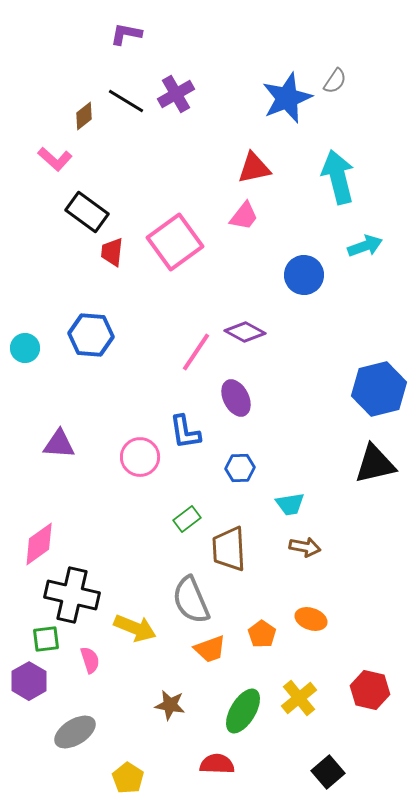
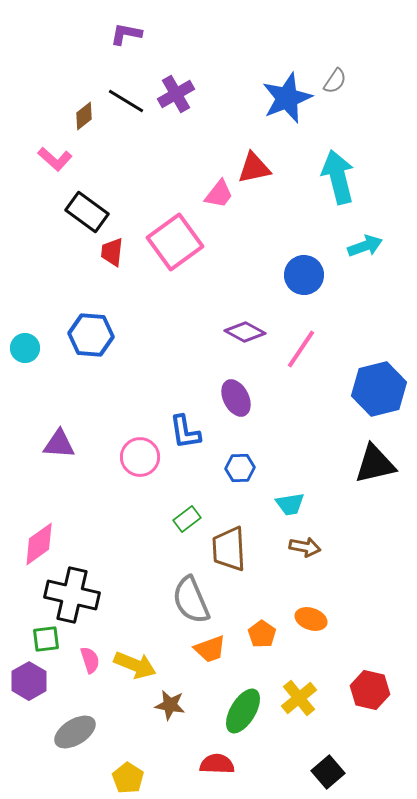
pink trapezoid at (244, 216): moved 25 px left, 22 px up
pink line at (196, 352): moved 105 px right, 3 px up
yellow arrow at (135, 628): moved 37 px down
